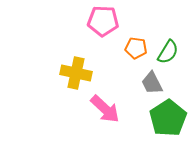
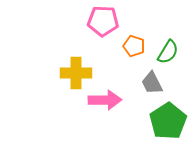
orange pentagon: moved 2 px left, 2 px up; rotated 10 degrees clockwise
yellow cross: rotated 12 degrees counterclockwise
pink arrow: moved 9 px up; rotated 44 degrees counterclockwise
green pentagon: moved 3 px down
